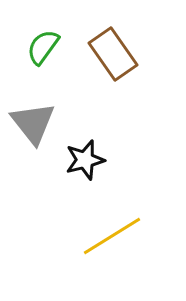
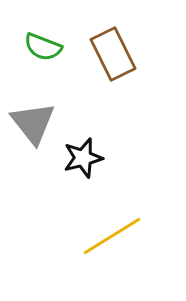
green semicircle: rotated 105 degrees counterclockwise
brown rectangle: rotated 9 degrees clockwise
black star: moved 2 px left, 2 px up
